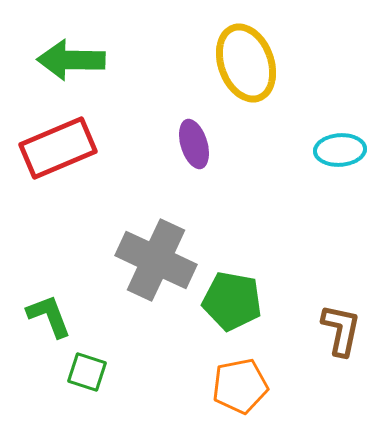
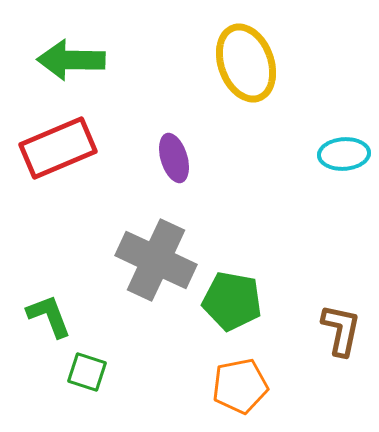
purple ellipse: moved 20 px left, 14 px down
cyan ellipse: moved 4 px right, 4 px down
